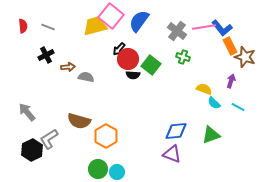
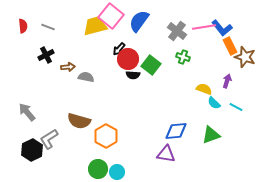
purple arrow: moved 4 px left
cyan line: moved 2 px left
purple triangle: moved 6 px left; rotated 12 degrees counterclockwise
